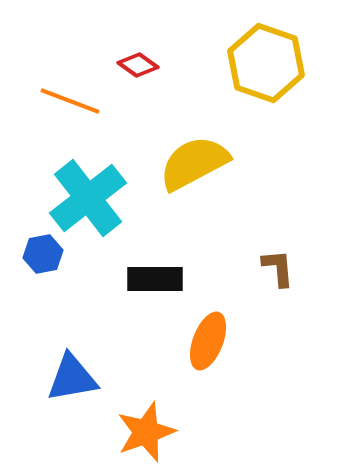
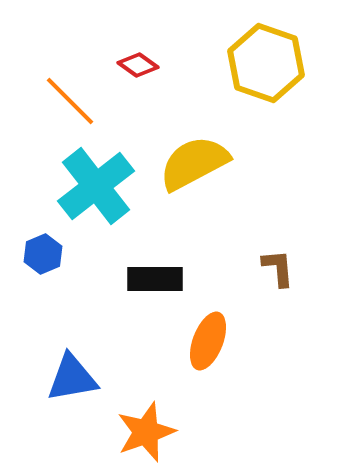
orange line: rotated 24 degrees clockwise
cyan cross: moved 8 px right, 12 px up
blue hexagon: rotated 12 degrees counterclockwise
